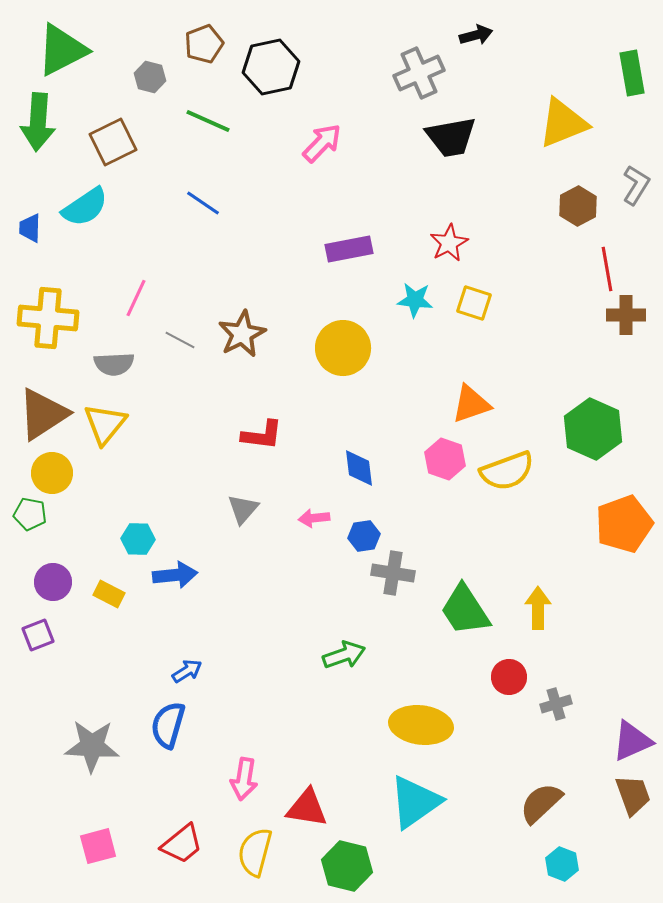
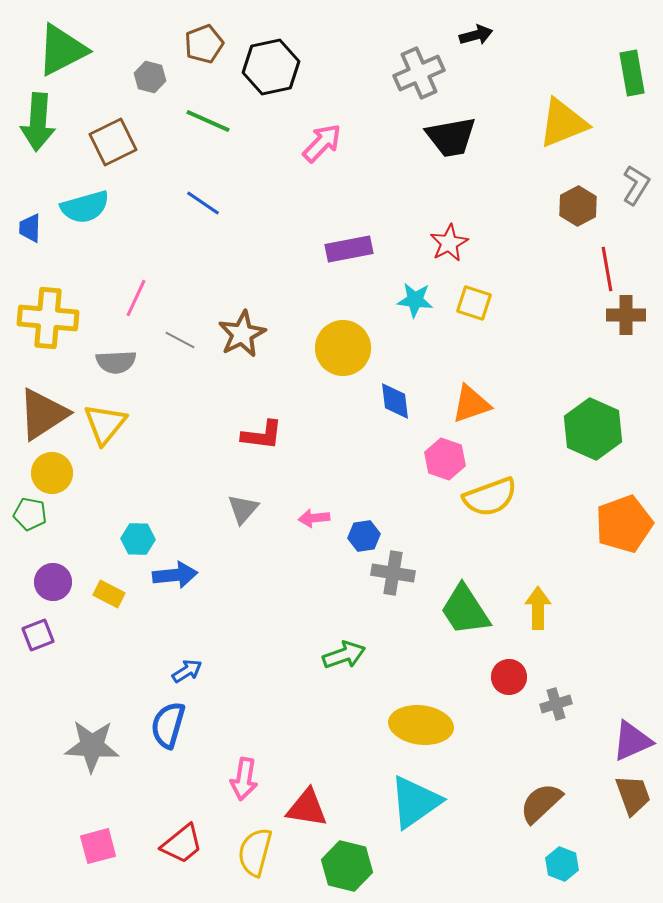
cyan semicircle at (85, 207): rotated 18 degrees clockwise
gray semicircle at (114, 364): moved 2 px right, 2 px up
blue diamond at (359, 468): moved 36 px right, 67 px up
yellow semicircle at (507, 471): moved 17 px left, 26 px down
